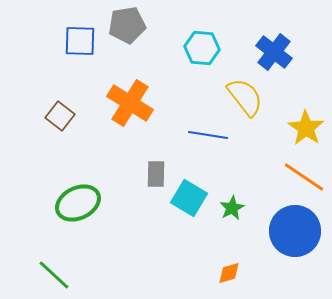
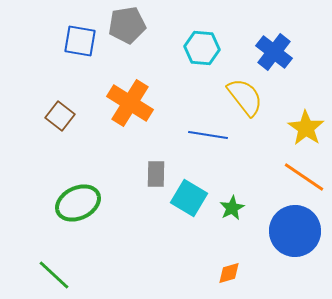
blue square: rotated 8 degrees clockwise
